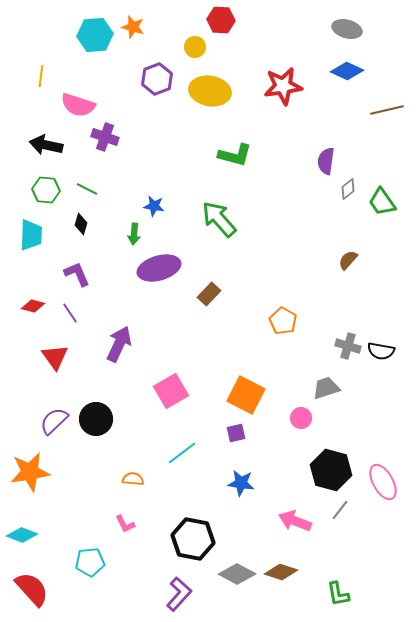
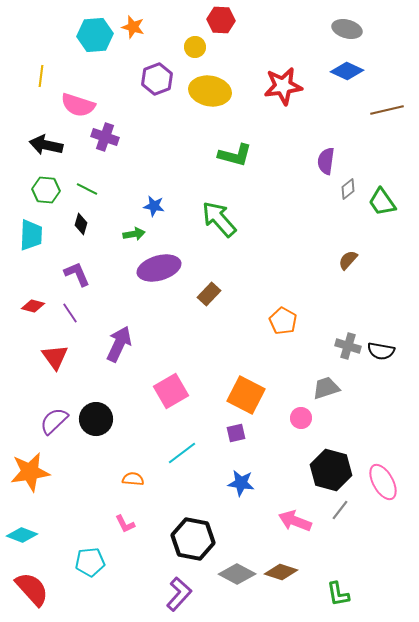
green arrow at (134, 234): rotated 105 degrees counterclockwise
